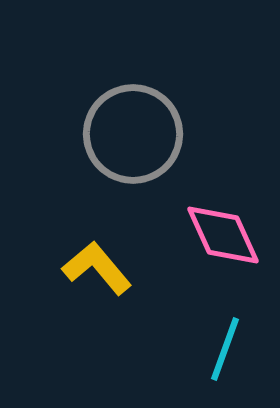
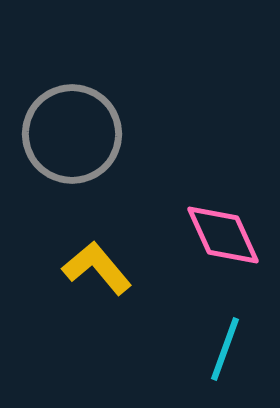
gray circle: moved 61 px left
